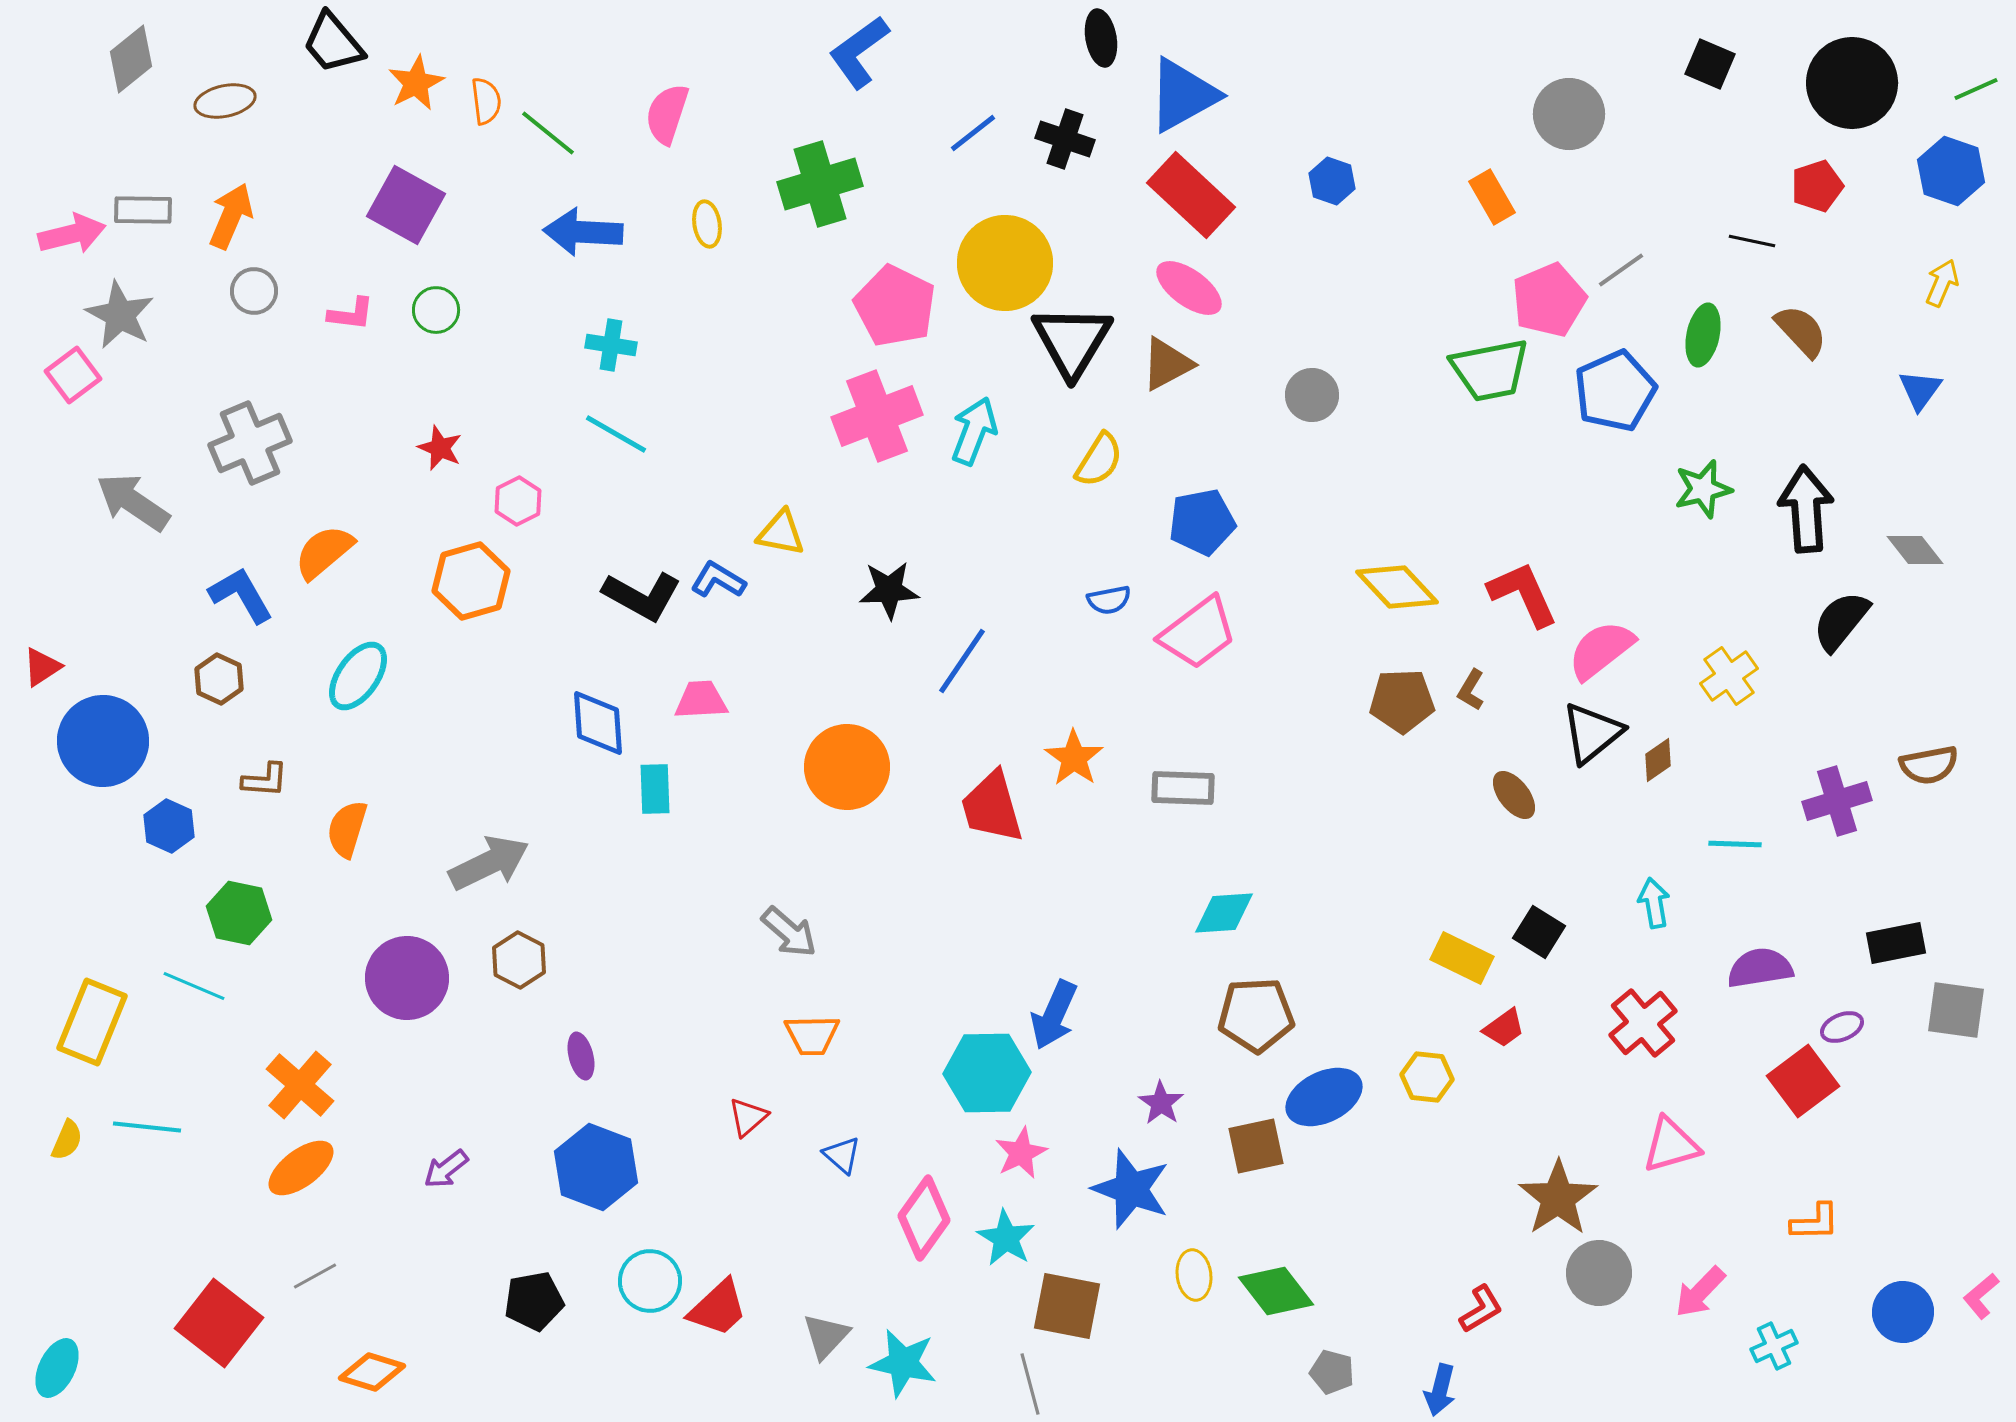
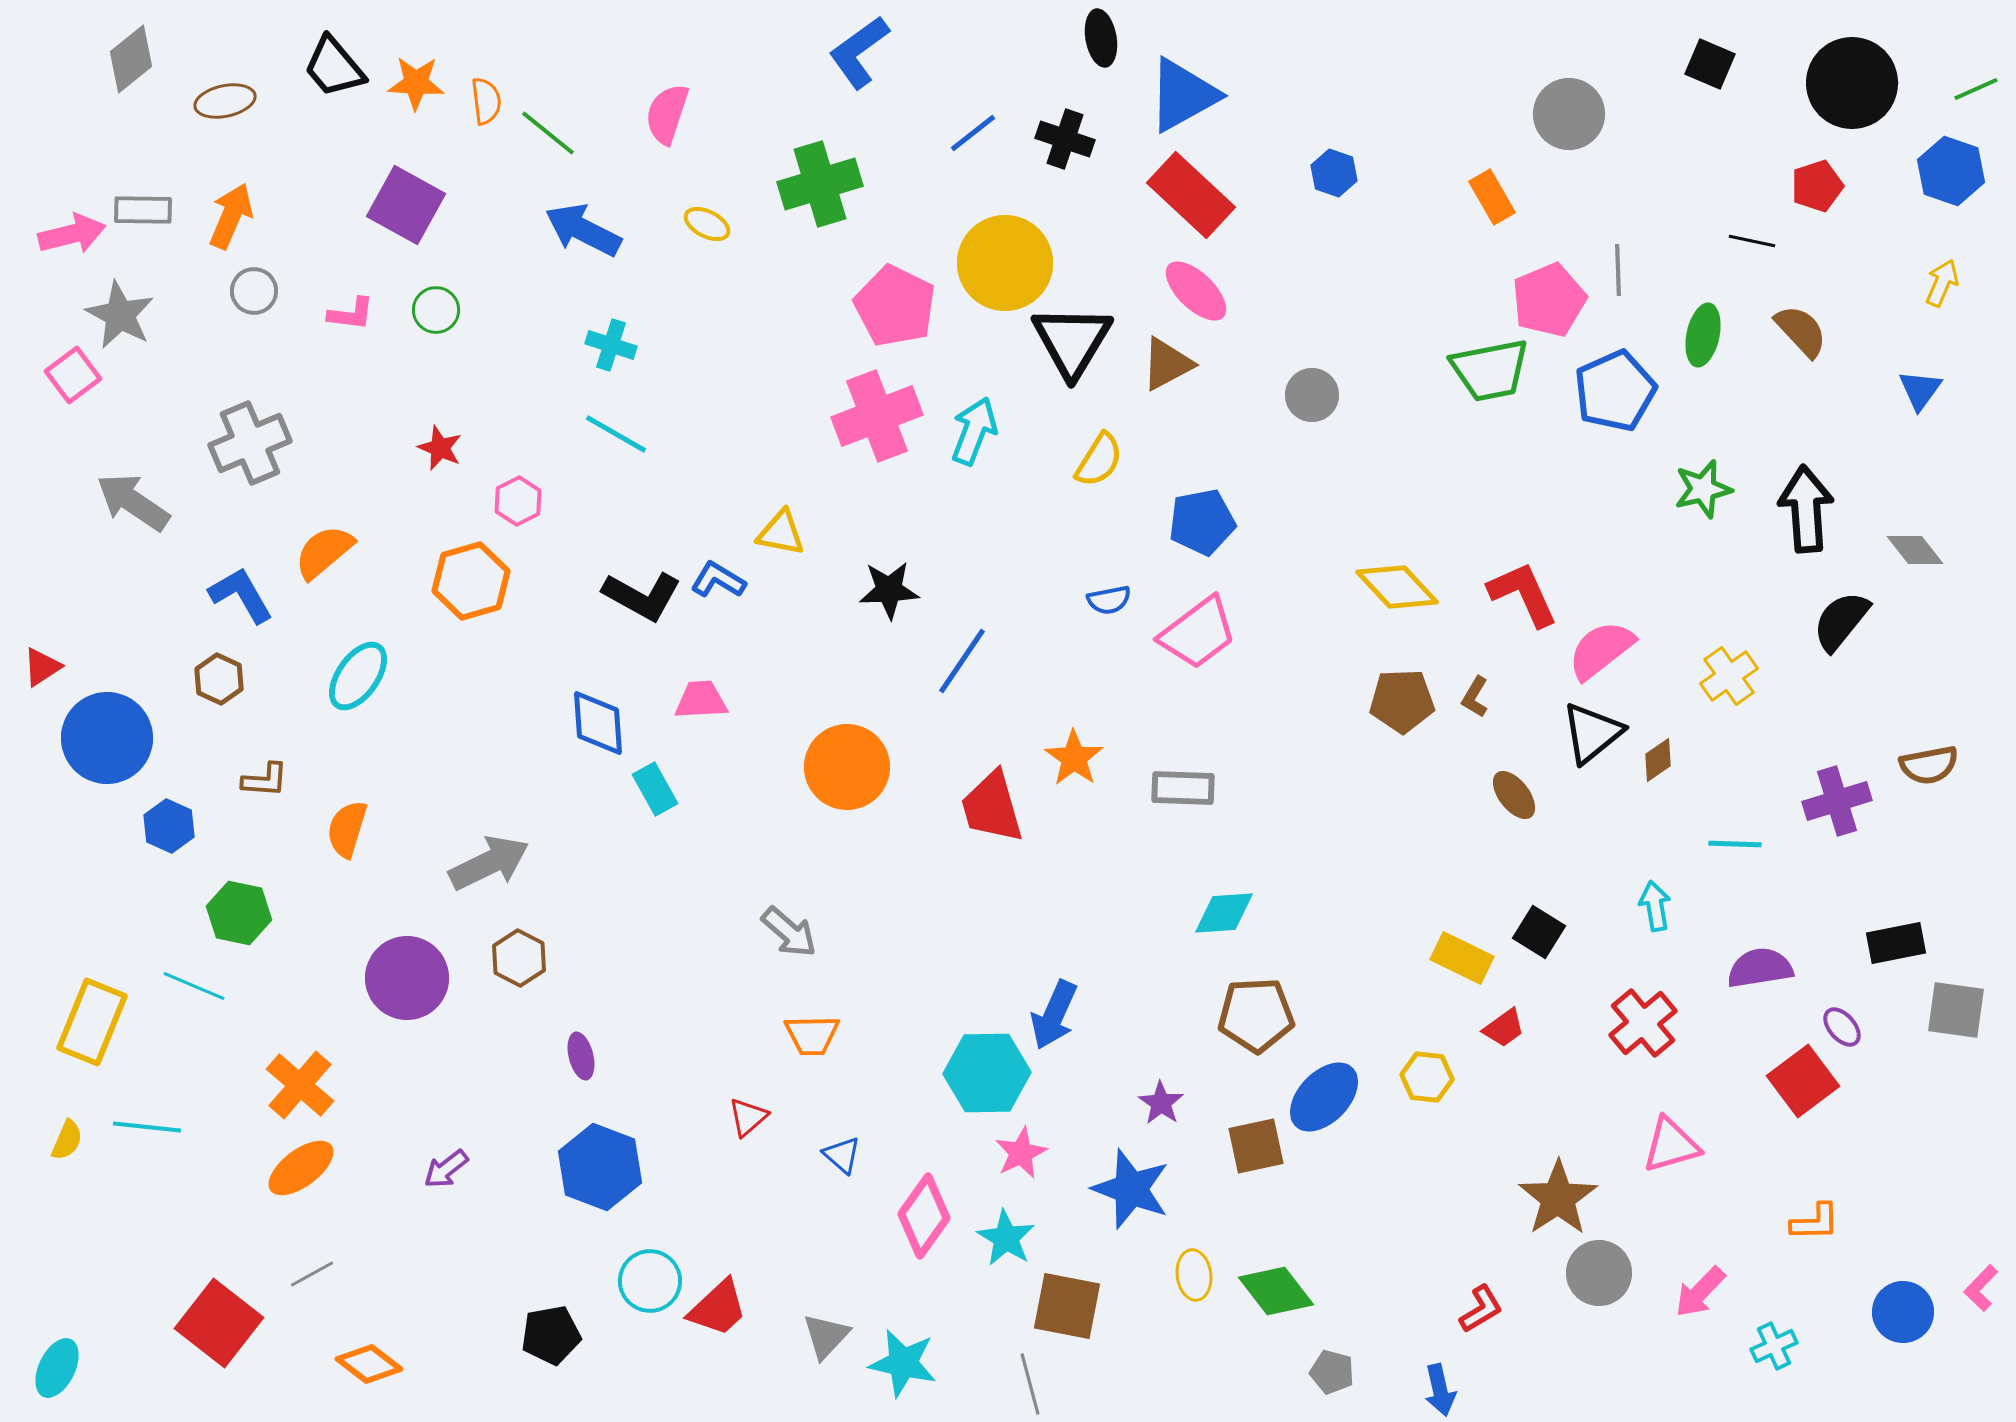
black trapezoid at (333, 43): moved 1 px right, 24 px down
orange star at (416, 83): rotated 30 degrees clockwise
blue hexagon at (1332, 181): moved 2 px right, 8 px up
yellow ellipse at (707, 224): rotated 54 degrees counterclockwise
blue arrow at (583, 232): moved 2 px up; rotated 24 degrees clockwise
gray line at (1621, 270): moved 3 px left; rotated 57 degrees counterclockwise
pink ellipse at (1189, 288): moved 7 px right, 3 px down; rotated 8 degrees clockwise
cyan cross at (611, 345): rotated 9 degrees clockwise
brown L-shape at (1471, 690): moved 4 px right, 7 px down
blue circle at (103, 741): moved 4 px right, 3 px up
cyan rectangle at (655, 789): rotated 27 degrees counterclockwise
cyan arrow at (1654, 903): moved 1 px right, 3 px down
brown hexagon at (519, 960): moved 2 px up
purple ellipse at (1842, 1027): rotated 72 degrees clockwise
blue ellipse at (1324, 1097): rotated 20 degrees counterclockwise
blue hexagon at (596, 1167): moved 4 px right
pink diamond at (924, 1218): moved 2 px up
gray line at (315, 1276): moved 3 px left, 2 px up
pink L-shape at (1981, 1296): moved 8 px up; rotated 6 degrees counterclockwise
black pentagon at (534, 1301): moved 17 px right, 34 px down
orange diamond at (372, 1372): moved 3 px left, 8 px up; rotated 20 degrees clockwise
blue arrow at (1440, 1390): rotated 27 degrees counterclockwise
